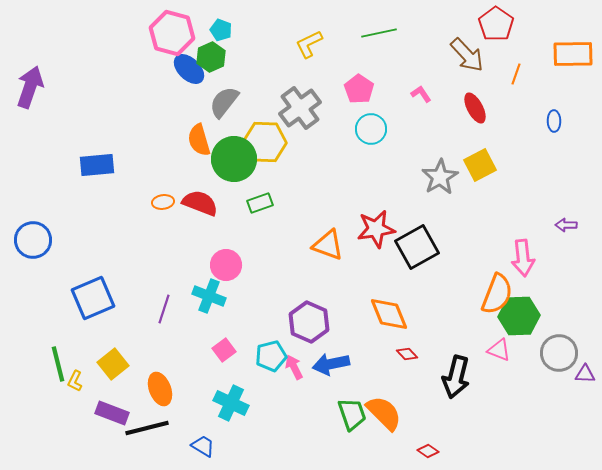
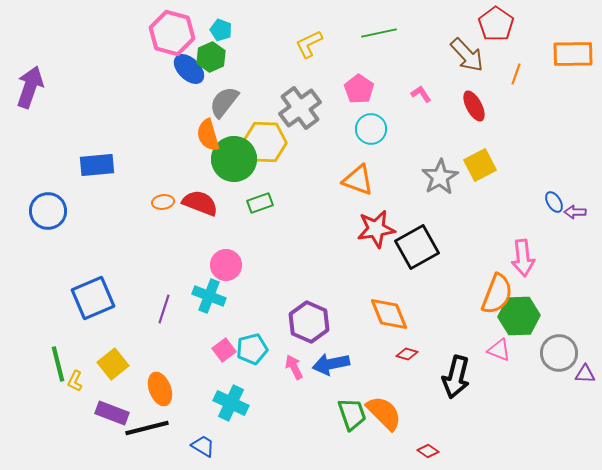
red ellipse at (475, 108): moved 1 px left, 2 px up
blue ellipse at (554, 121): moved 81 px down; rotated 30 degrees counterclockwise
orange semicircle at (199, 140): moved 9 px right, 5 px up
purple arrow at (566, 225): moved 9 px right, 13 px up
blue circle at (33, 240): moved 15 px right, 29 px up
orange triangle at (328, 245): moved 30 px right, 65 px up
red diamond at (407, 354): rotated 30 degrees counterclockwise
cyan pentagon at (271, 356): moved 19 px left, 7 px up
